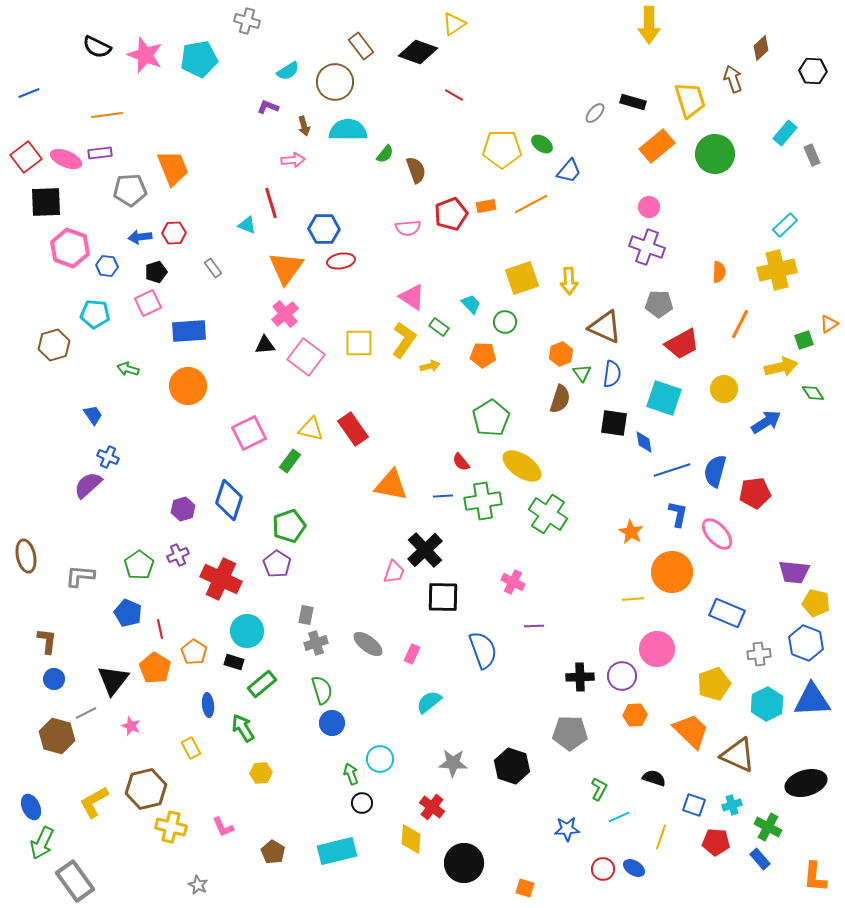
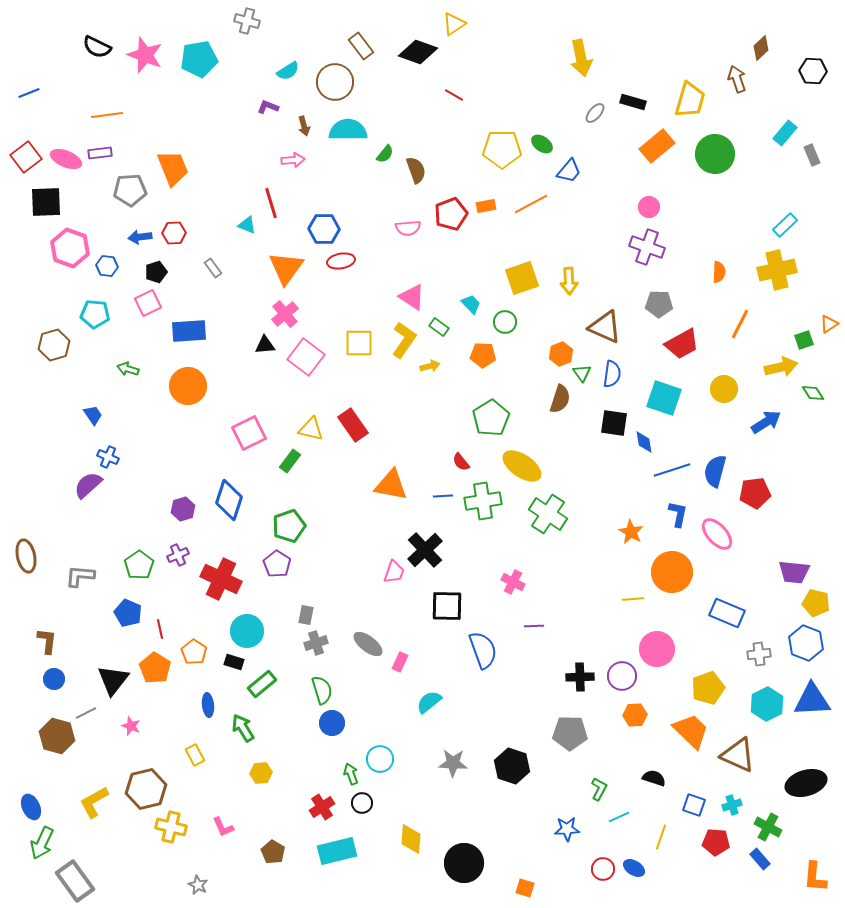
yellow arrow at (649, 25): moved 68 px left, 33 px down; rotated 12 degrees counterclockwise
brown arrow at (733, 79): moved 4 px right
yellow trapezoid at (690, 100): rotated 33 degrees clockwise
red rectangle at (353, 429): moved 4 px up
black square at (443, 597): moved 4 px right, 9 px down
pink rectangle at (412, 654): moved 12 px left, 8 px down
yellow pentagon at (714, 684): moved 6 px left, 4 px down
yellow rectangle at (191, 748): moved 4 px right, 7 px down
red cross at (432, 807): moved 110 px left; rotated 20 degrees clockwise
